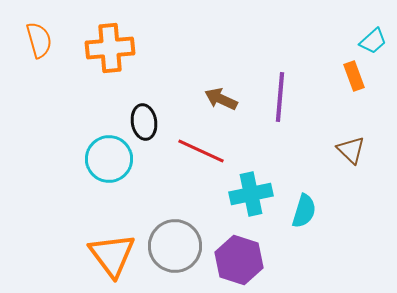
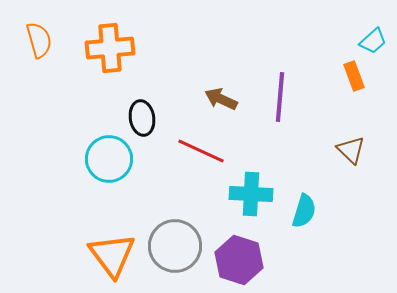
black ellipse: moved 2 px left, 4 px up
cyan cross: rotated 15 degrees clockwise
